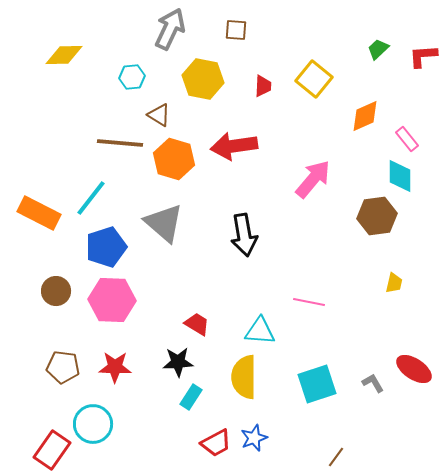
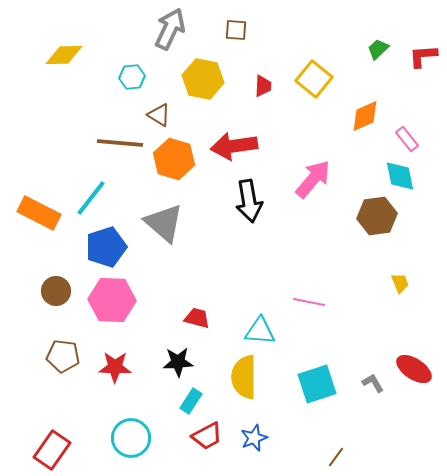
cyan diamond at (400, 176): rotated 12 degrees counterclockwise
black arrow at (244, 235): moved 5 px right, 34 px up
yellow trapezoid at (394, 283): moved 6 px right; rotated 35 degrees counterclockwise
red trapezoid at (197, 324): moved 6 px up; rotated 16 degrees counterclockwise
brown pentagon at (63, 367): moved 11 px up
cyan rectangle at (191, 397): moved 4 px down
cyan circle at (93, 424): moved 38 px right, 14 px down
red trapezoid at (216, 443): moved 9 px left, 7 px up
